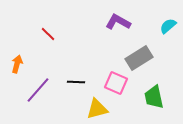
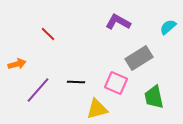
cyan semicircle: moved 1 px down
orange arrow: rotated 60 degrees clockwise
